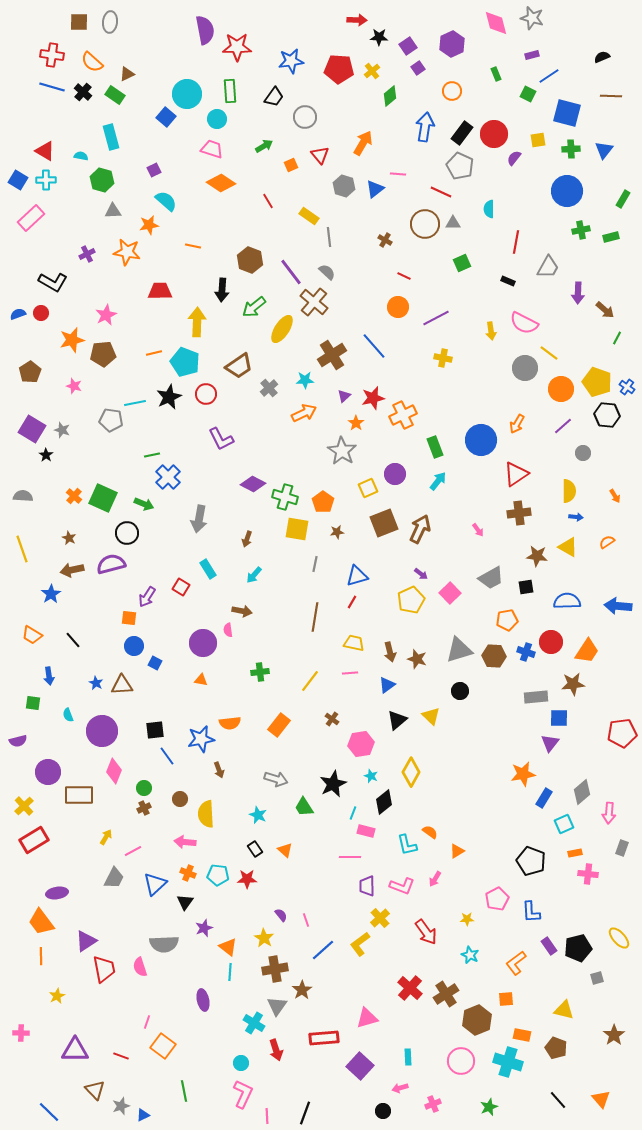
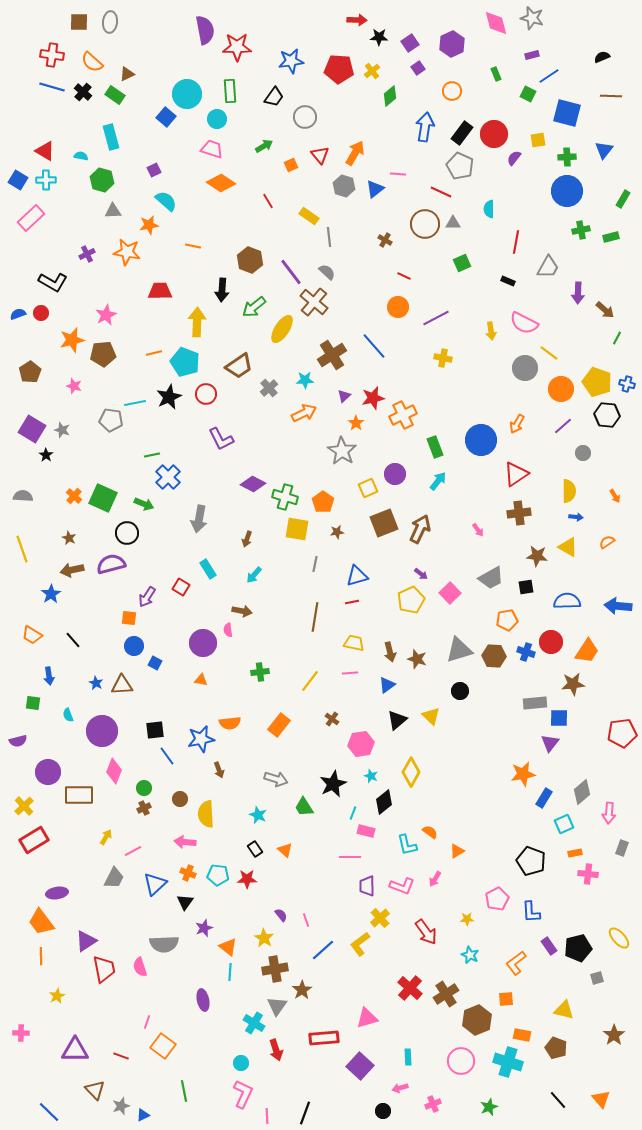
purple square at (408, 46): moved 2 px right, 3 px up
orange arrow at (363, 143): moved 8 px left, 10 px down
green cross at (571, 149): moved 4 px left, 8 px down
blue cross at (627, 387): moved 3 px up; rotated 21 degrees counterclockwise
red line at (352, 602): rotated 48 degrees clockwise
gray rectangle at (536, 697): moved 1 px left, 6 px down
